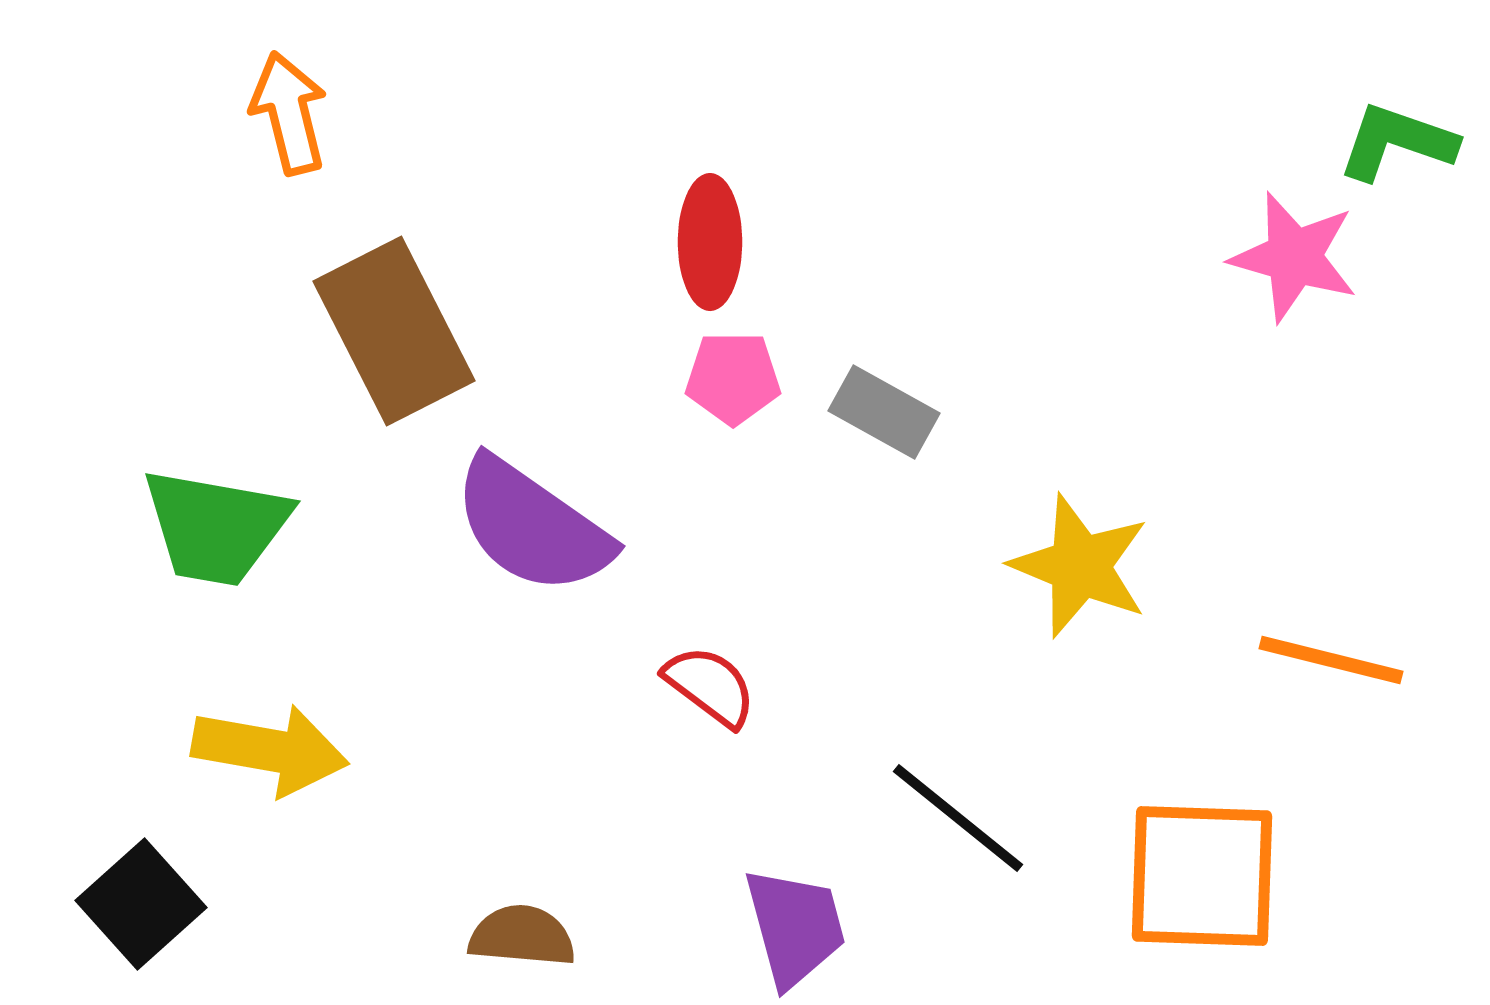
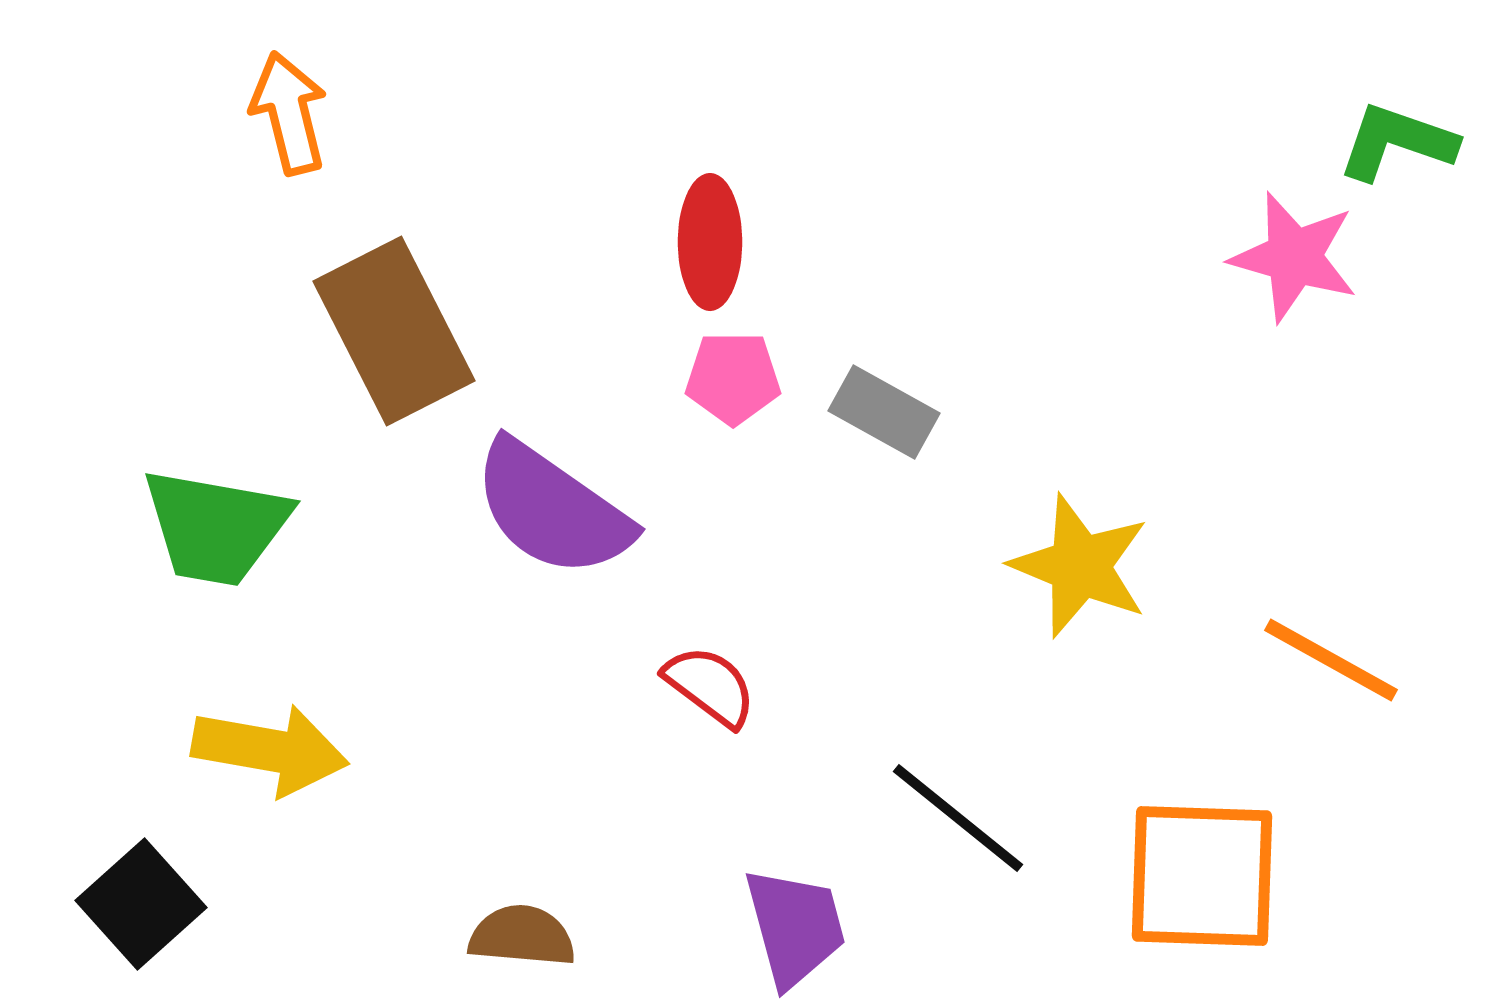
purple semicircle: moved 20 px right, 17 px up
orange line: rotated 15 degrees clockwise
